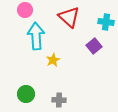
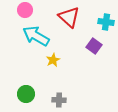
cyan arrow: rotated 56 degrees counterclockwise
purple square: rotated 14 degrees counterclockwise
